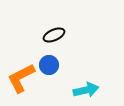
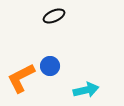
black ellipse: moved 19 px up
blue circle: moved 1 px right, 1 px down
